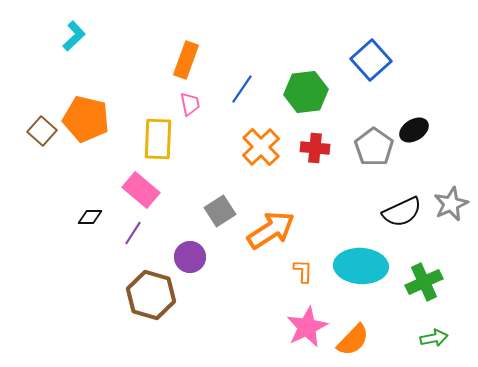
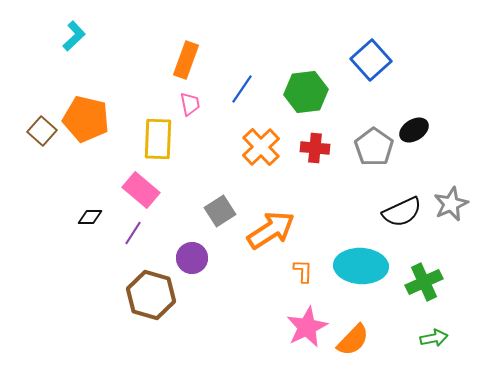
purple circle: moved 2 px right, 1 px down
